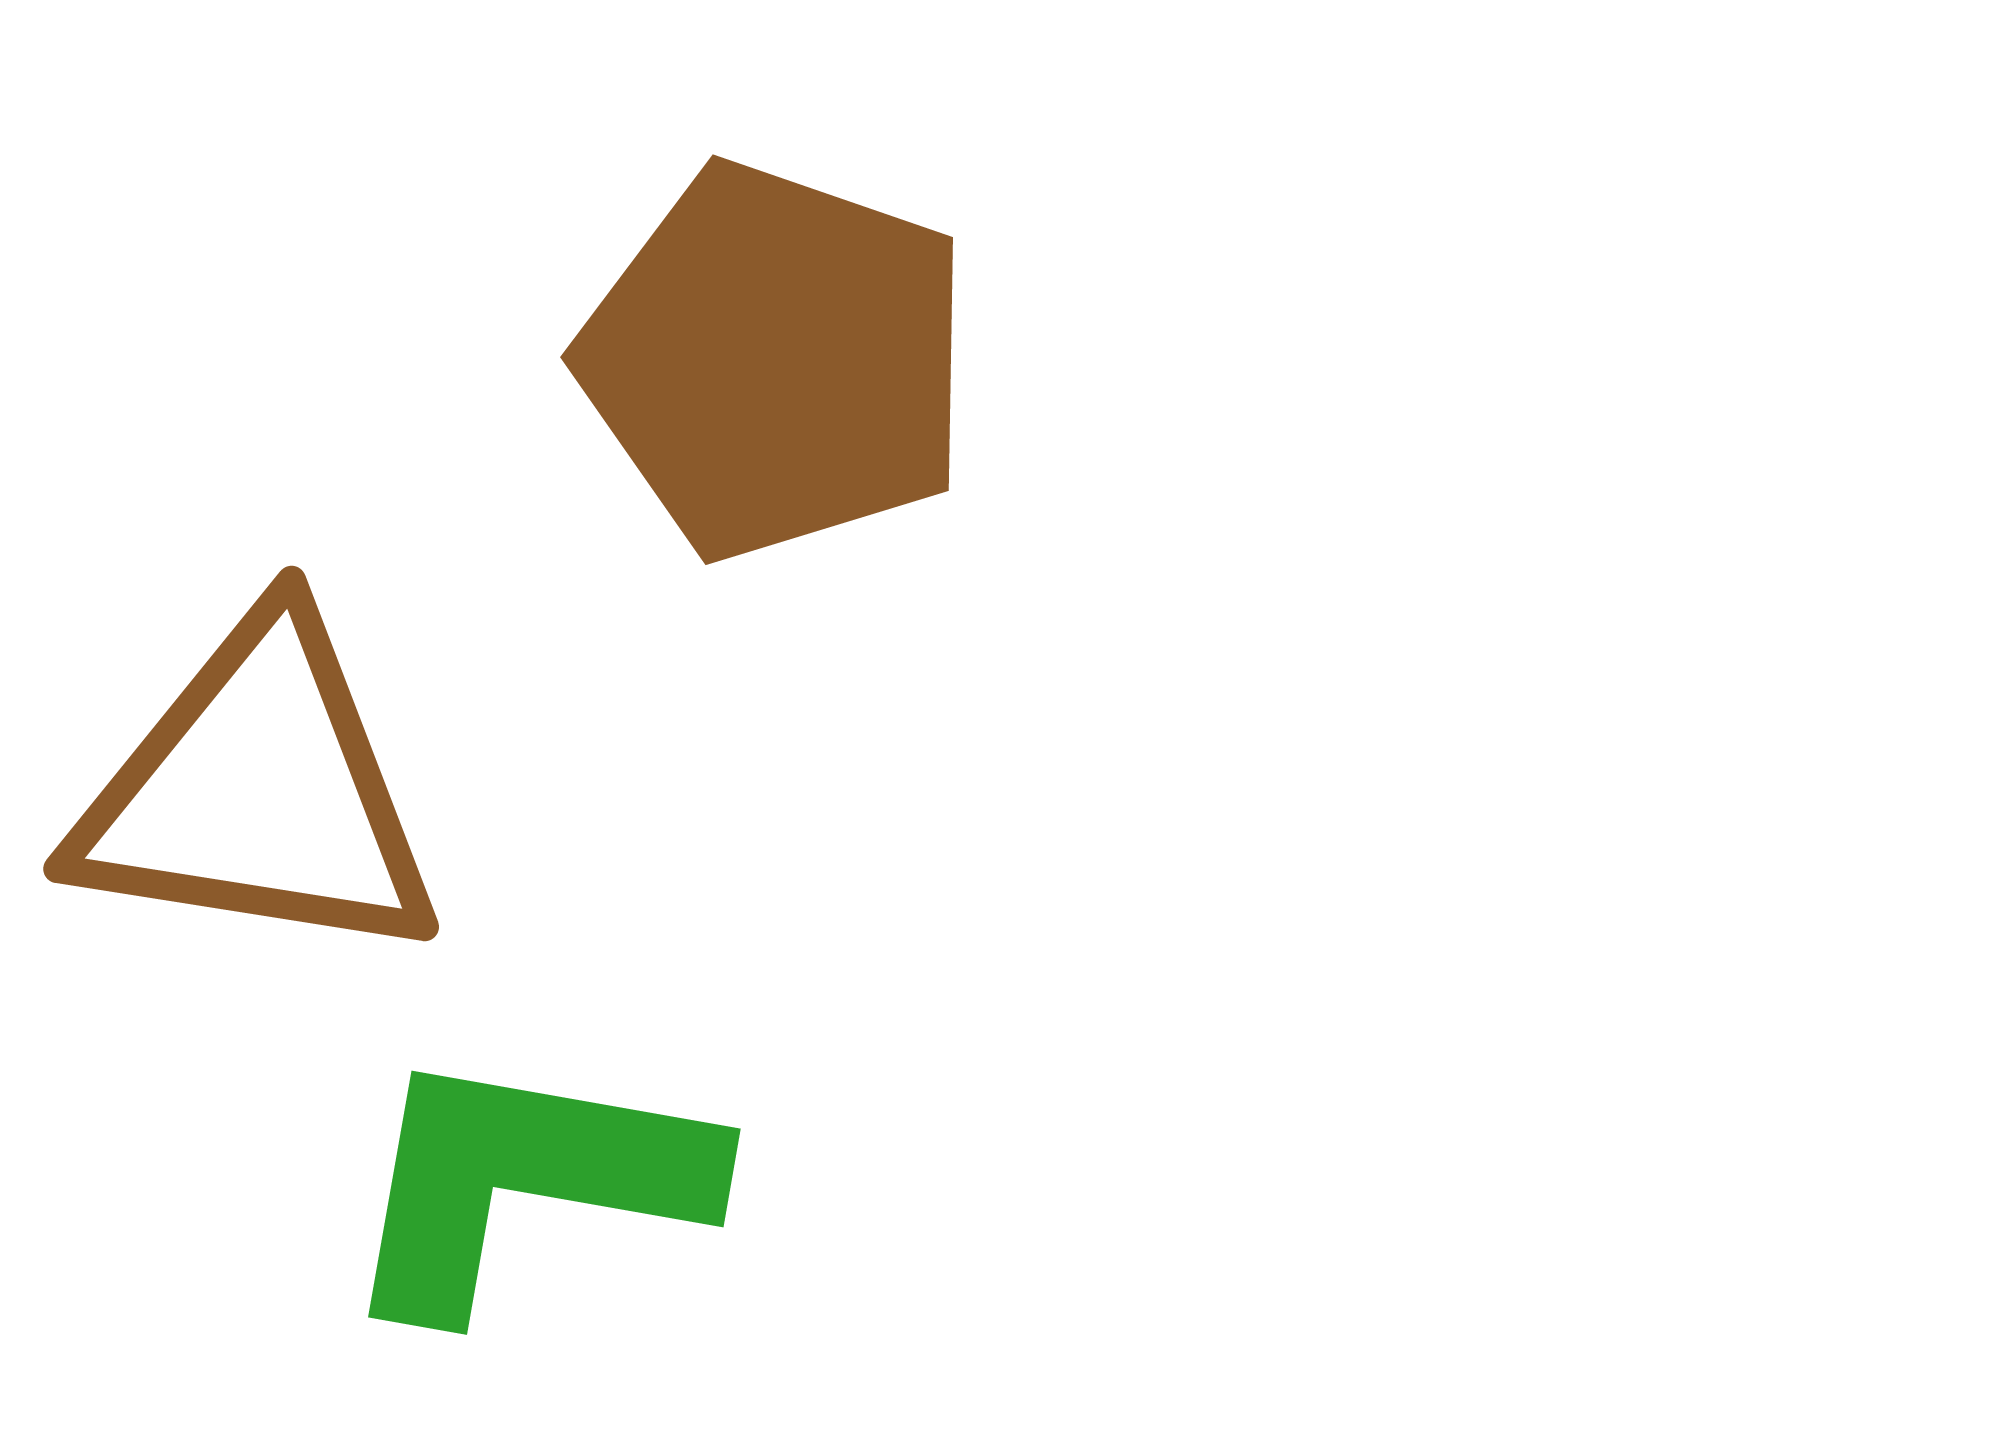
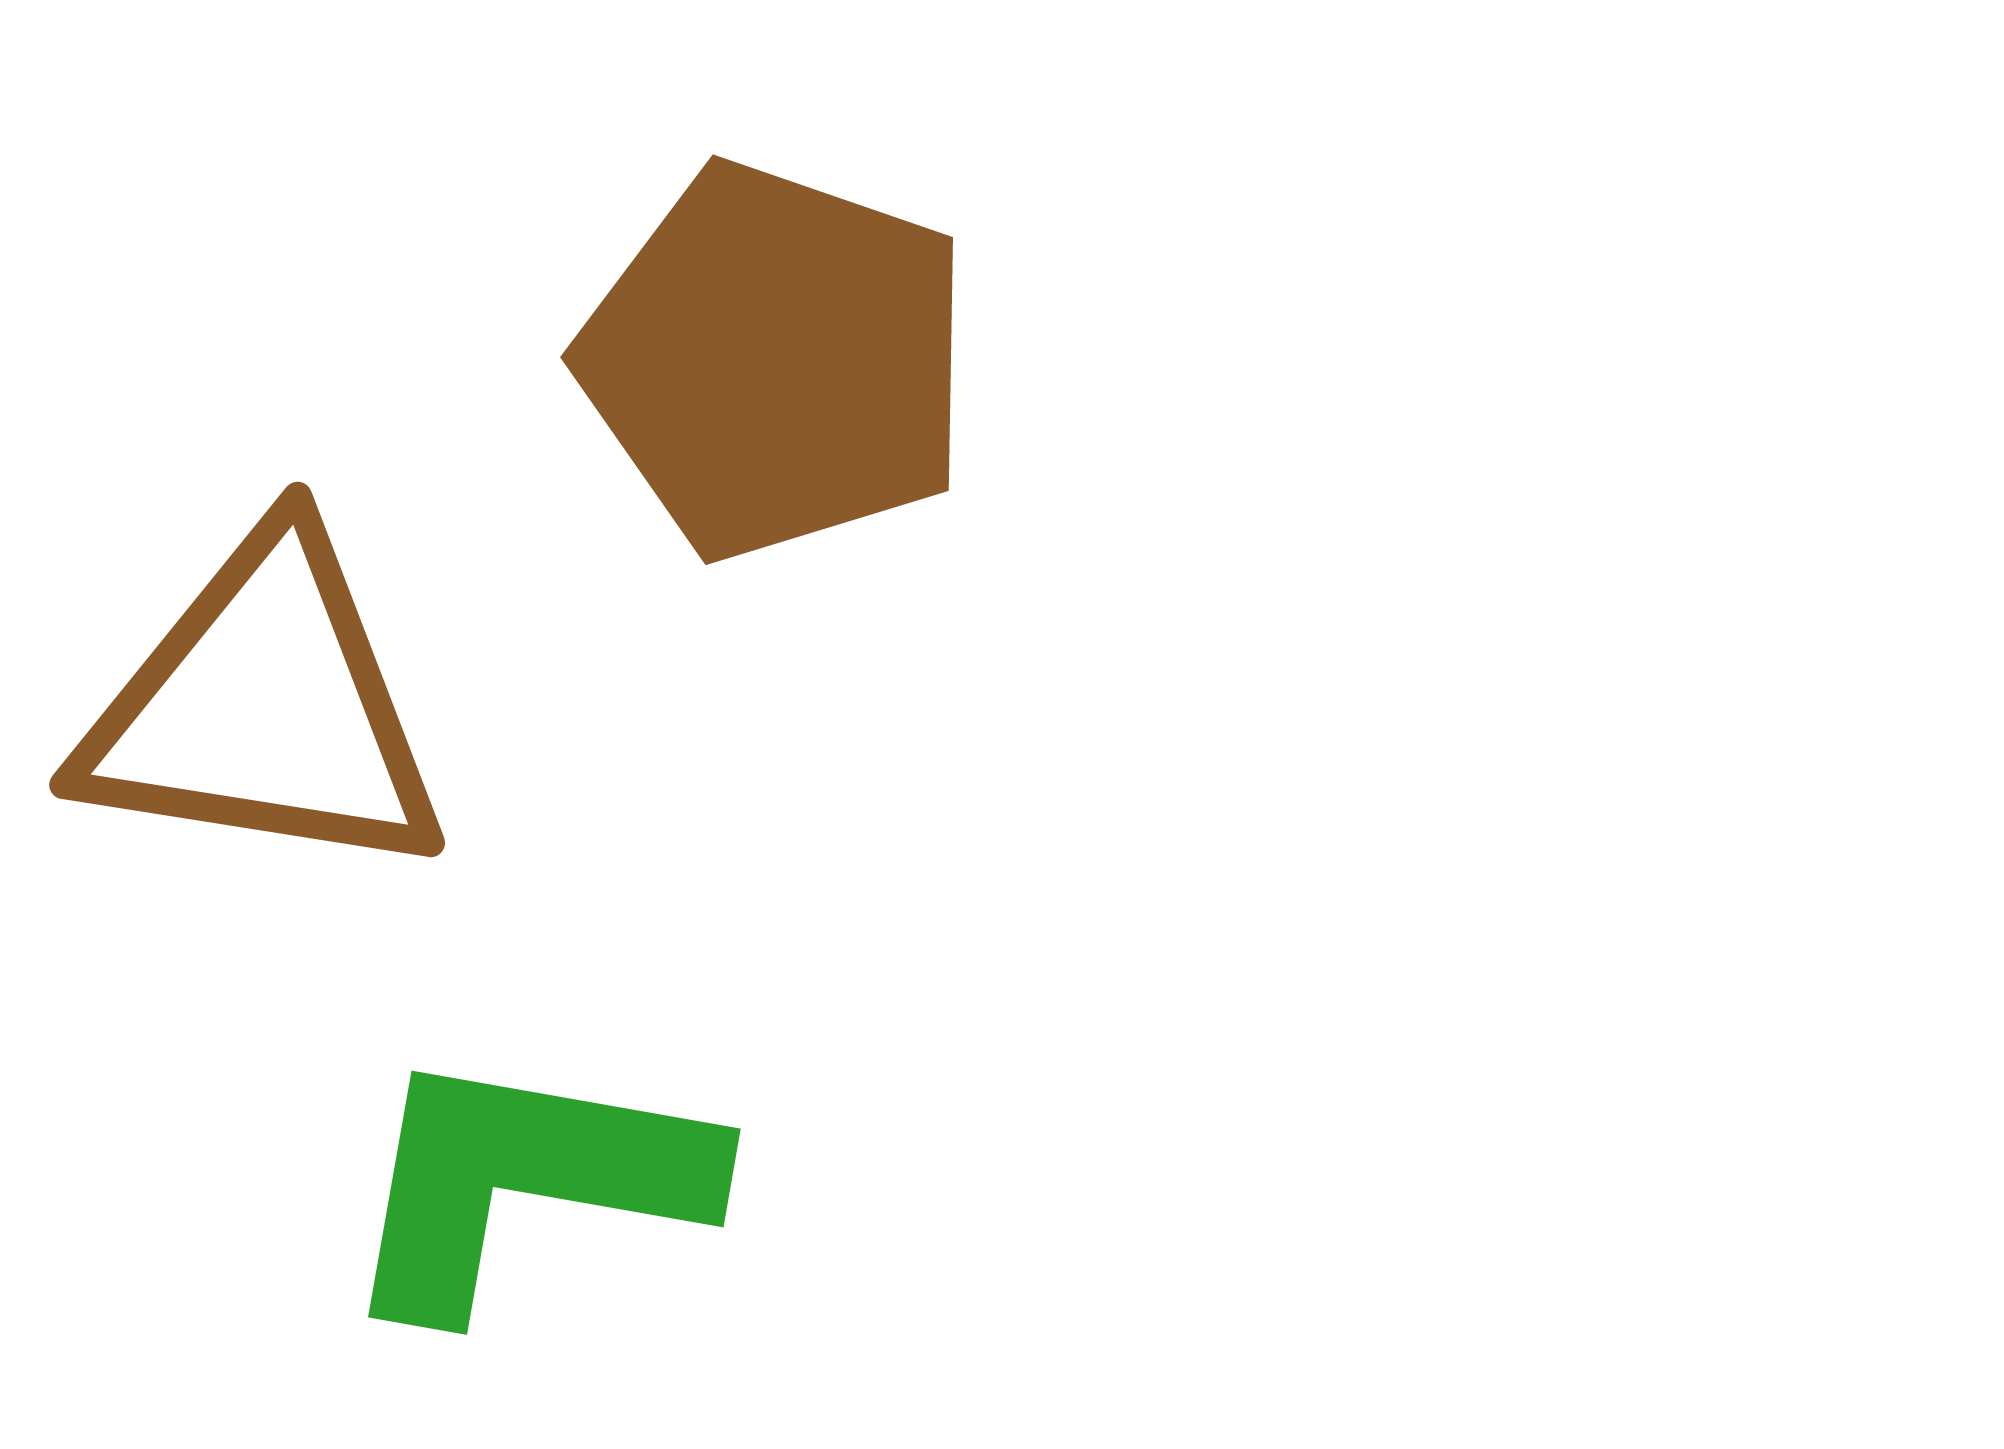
brown triangle: moved 6 px right, 84 px up
